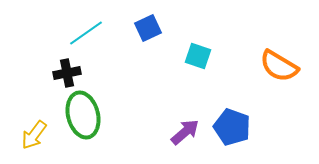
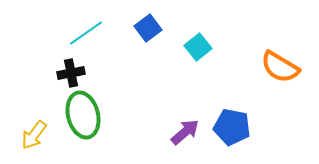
blue square: rotated 12 degrees counterclockwise
cyan square: moved 9 px up; rotated 32 degrees clockwise
orange semicircle: moved 1 px right, 1 px down
black cross: moved 4 px right
blue pentagon: rotated 9 degrees counterclockwise
